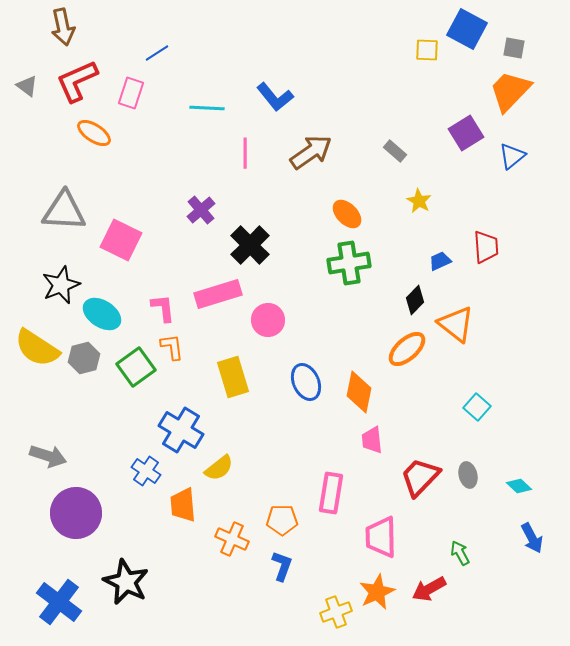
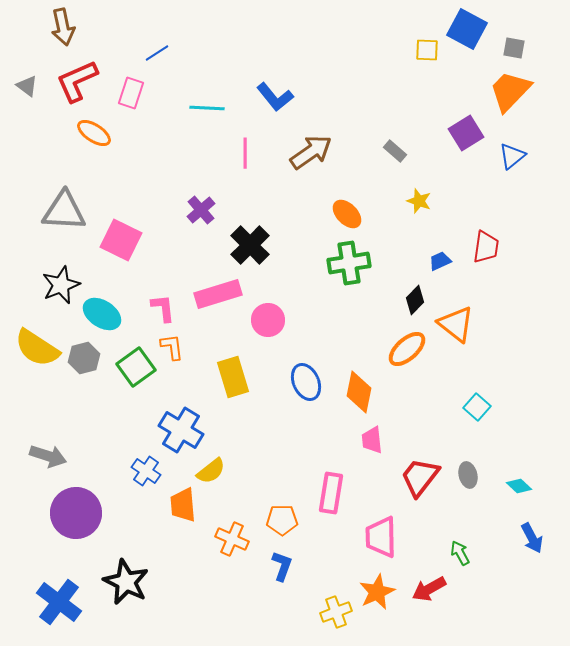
yellow star at (419, 201): rotated 10 degrees counterclockwise
red trapezoid at (486, 247): rotated 12 degrees clockwise
yellow semicircle at (219, 468): moved 8 px left, 3 px down
red trapezoid at (420, 477): rotated 6 degrees counterclockwise
